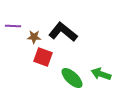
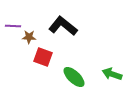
black L-shape: moved 6 px up
brown star: moved 5 px left
green arrow: moved 11 px right
green ellipse: moved 2 px right, 1 px up
